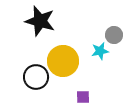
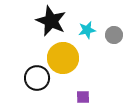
black star: moved 11 px right; rotated 8 degrees clockwise
cyan star: moved 13 px left, 21 px up
yellow circle: moved 3 px up
black circle: moved 1 px right, 1 px down
